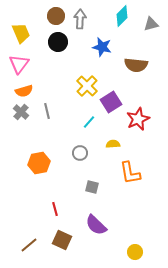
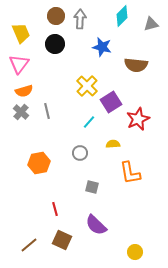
black circle: moved 3 px left, 2 px down
